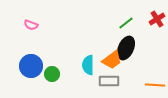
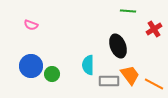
red cross: moved 3 px left, 10 px down
green line: moved 2 px right, 12 px up; rotated 42 degrees clockwise
black ellipse: moved 8 px left, 2 px up; rotated 45 degrees counterclockwise
orange trapezoid: moved 18 px right, 15 px down; rotated 90 degrees counterclockwise
orange line: moved 1 px left, 1 px up; rotated 24 degrees clockwise
